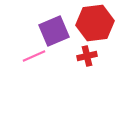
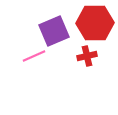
red hexagon: rotated 6 degrees clockwise
